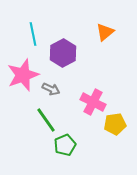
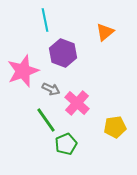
cyan line: moved 12 px right, 14 px up
purple hexagon: rotated 12 degrees counterclockwise
pink star: moved 4 px up
pink cross: moved 16 px left, 1 px down; rotated 15 degrees clockwise
yellow pentagon: moved 3 px down
green pentagon: moved 1 px right, 1 px up
